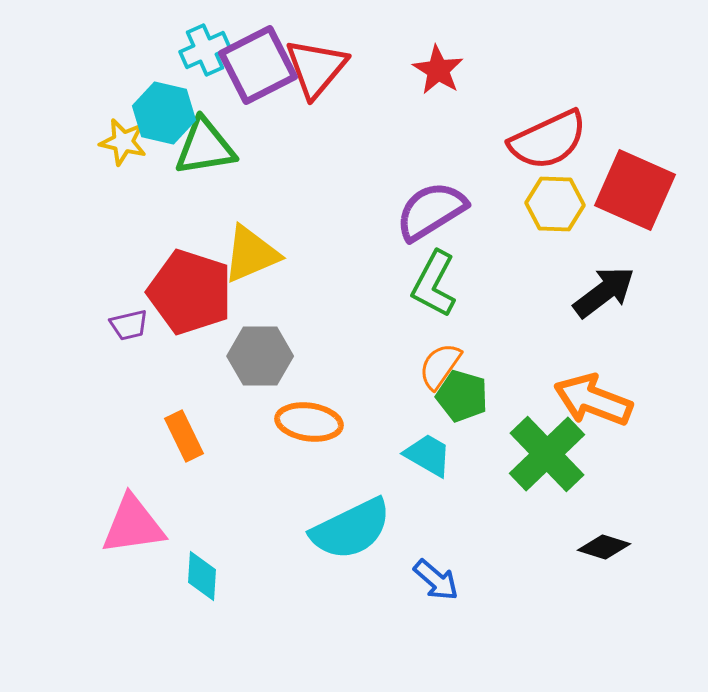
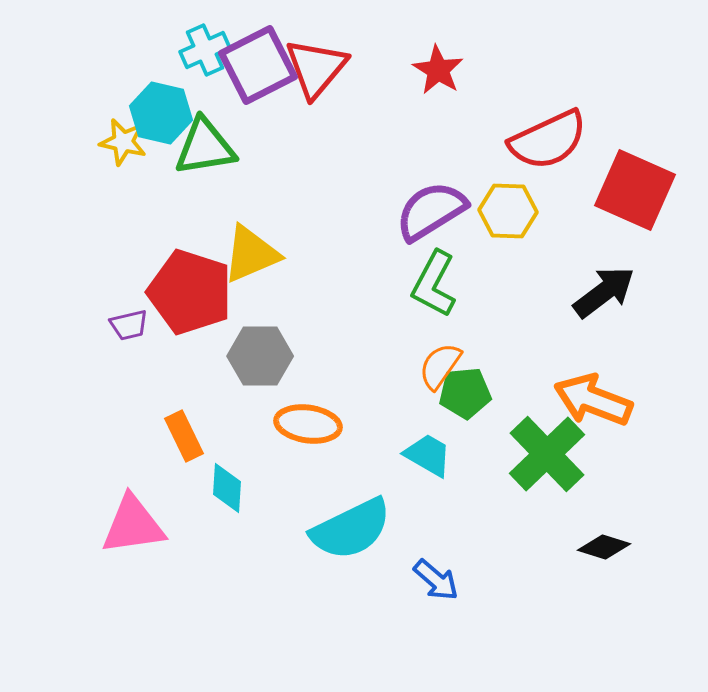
cyan hexagon: moved 3 px left
yellow hexagon: moved 47 px left, 7 px down
green pentagon: moved 3 px right, 3 px up; rotated 21 degrees counterclockwise
orange ellipse: moved 1 px left, 2 px down
cyan diamond: moved 25 px right, 88 px up
